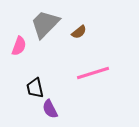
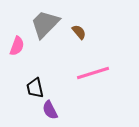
brown semicircle: rotated 91 degrees counterclockwise
pink semicircle: moved 2 px left
purple semicircle: moved 1 px down
